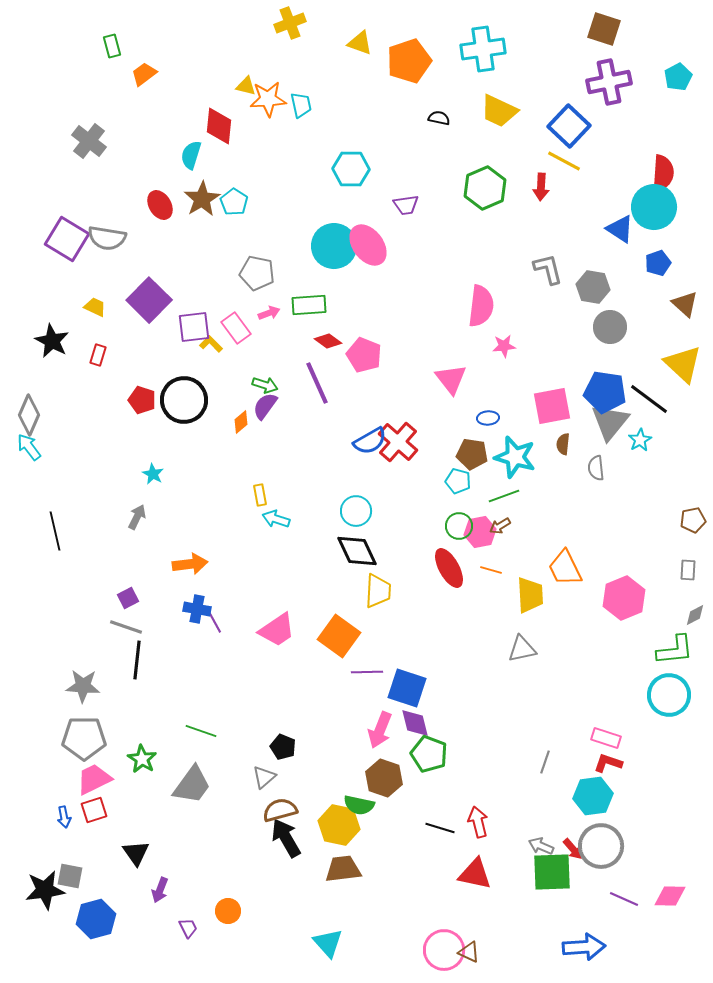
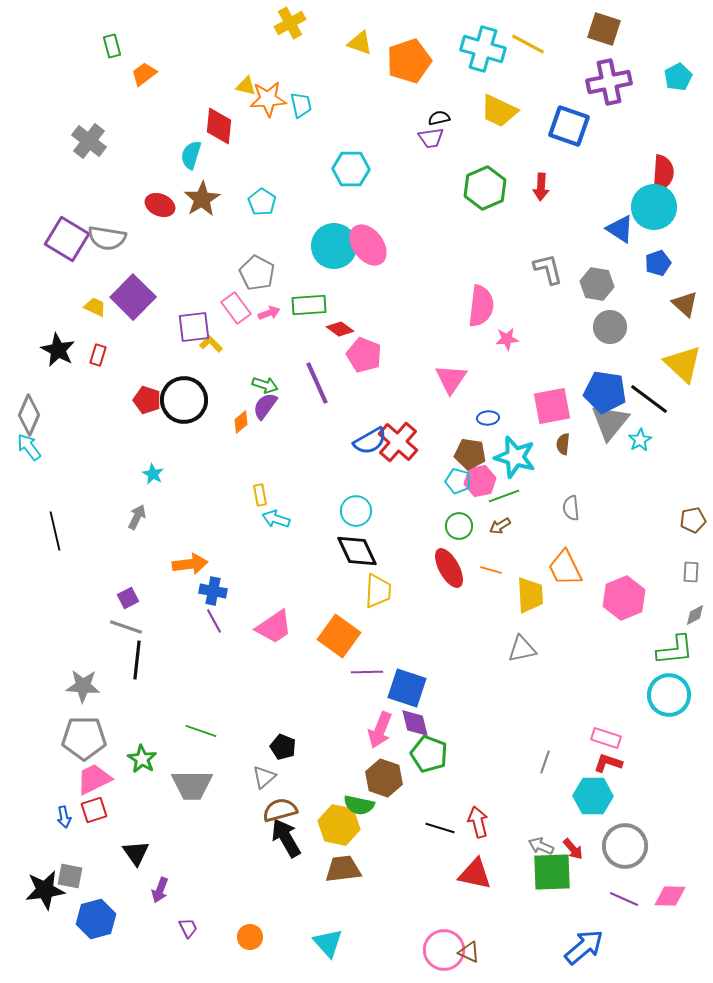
yellow cross at (290, 23): rotated 8 degrees counterclockwise
cyan cross at (483, 49): rotated 24 degrees clockwise
black semicircle at (439, 118): rotated 25 degrees counterclockwise
blue square at (569, 126): rotated 24 degrees counterclockwise
yellow line at (564, 161): moved 36 px left, 117 px up
cyan pentagon at (234, 202): moved 28 px right
red ellipse at (160, 205): rotated 36 degrees counterclockwise
purple trapezoid at (406, 205): moved 25 px right, 67 px up
gray pentagon at (257, 273): rotated 16 degrees clockwise
gray hexagon at (593, 287): moved 4 px right, 3 px up
purple square at (149, 300): moved 16 px left, 3 px up
pink rectangle at (236, 328): moved 20 px up
black star at (52, 341): moved 6 px right, 9 px down
red diamond at (328, 341): moved 12 px right, 12 px up
pink star at (504, 346): moved 3 px right, 7 px up
pink triangle at (451, 379): rotated 12 degrees clockwise
red pentagon at (142, 400): moved 5 px right
brown pentagon at (472, 454): moved 2 px left
gray semicircle at (596, 468): moved 25 px left, 40 px down
pink hexagon at (480, 532): moved 51 px up
gray rectangle at (688, 570): moved 3 px right, 2 px down
blue cross at (197, 609): moved 16 px right, 18 px up
pink trapezoid at (277, 630): moved 3 px left, 3 px up
gray trapezoid at (192, 785): rotated 54 degrees clockwise
cyan hexagon at (593, 796): rotated 9 degrees clockwise
gray circle at (601, 846): moved 24 px right
orange circle at (228, 911): moved 22 px right, 26 px down
blue arrow at (584, 947): rotated 36 degrees counterclockwise
